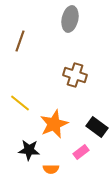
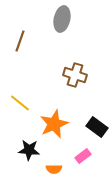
gray ellipse: moved 8 px left
pink rectangle: moved 2 px right, 4 px down
orange semicircle: moved 3 px right
